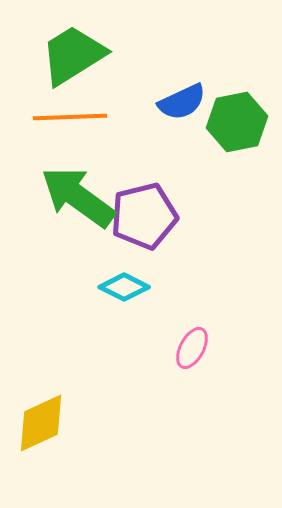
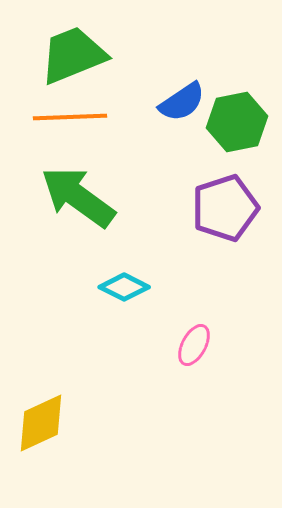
green trapezoid: rotated 10 degrees clockwise
blue semicircle: rotated 9 degrees counterclockwise
purple pentagon: moved 81 px right, 8 px up; rotated 4 degrees counterclockwise
pink ellipse: moved 2 px right, 3 px up
